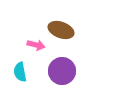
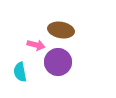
brown ellipse: rotated 10 degrees counterclockwise
purple circle: moved 4 px left, 9 px up
